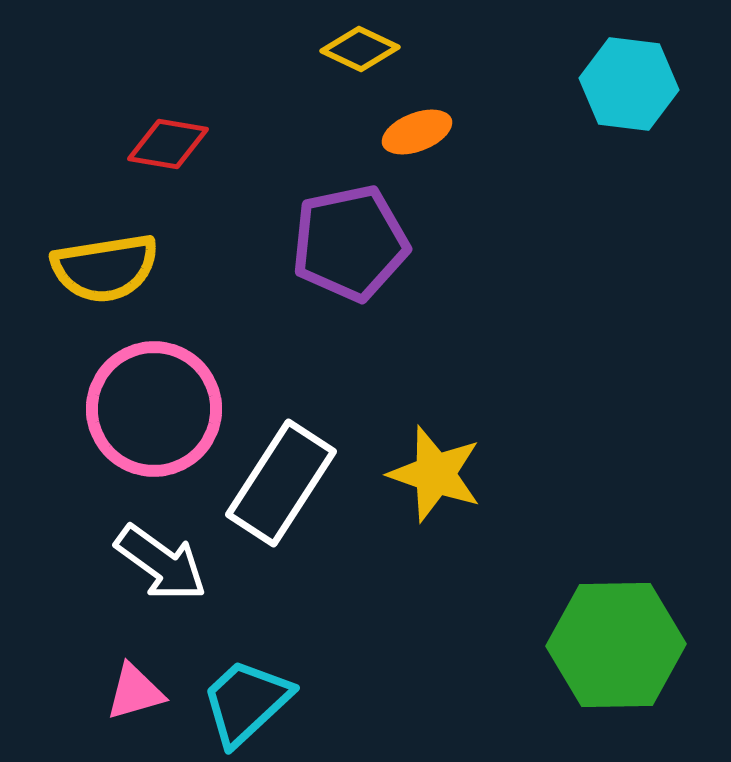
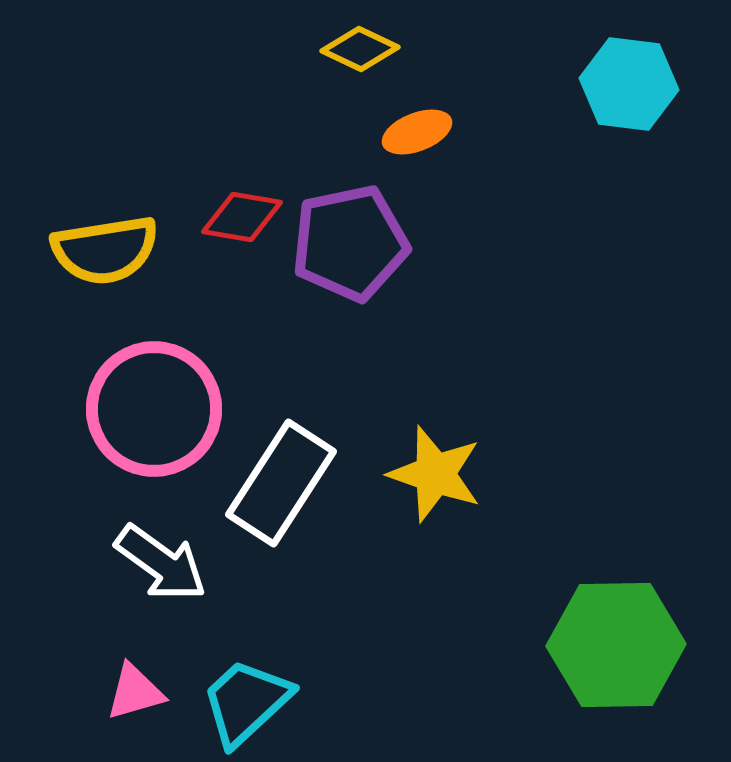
red diamond: moved 74 px right, 73 px down
yellow semicircle: moved 18 px up
